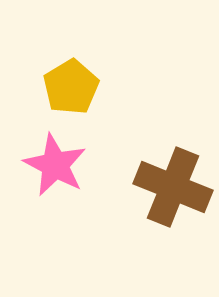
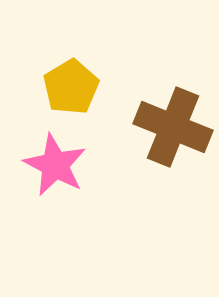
brown cross: moved 60 px up
